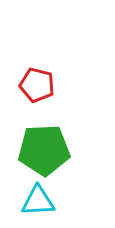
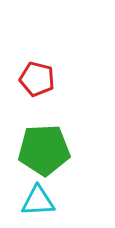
red pentagon: moved 6 px up
